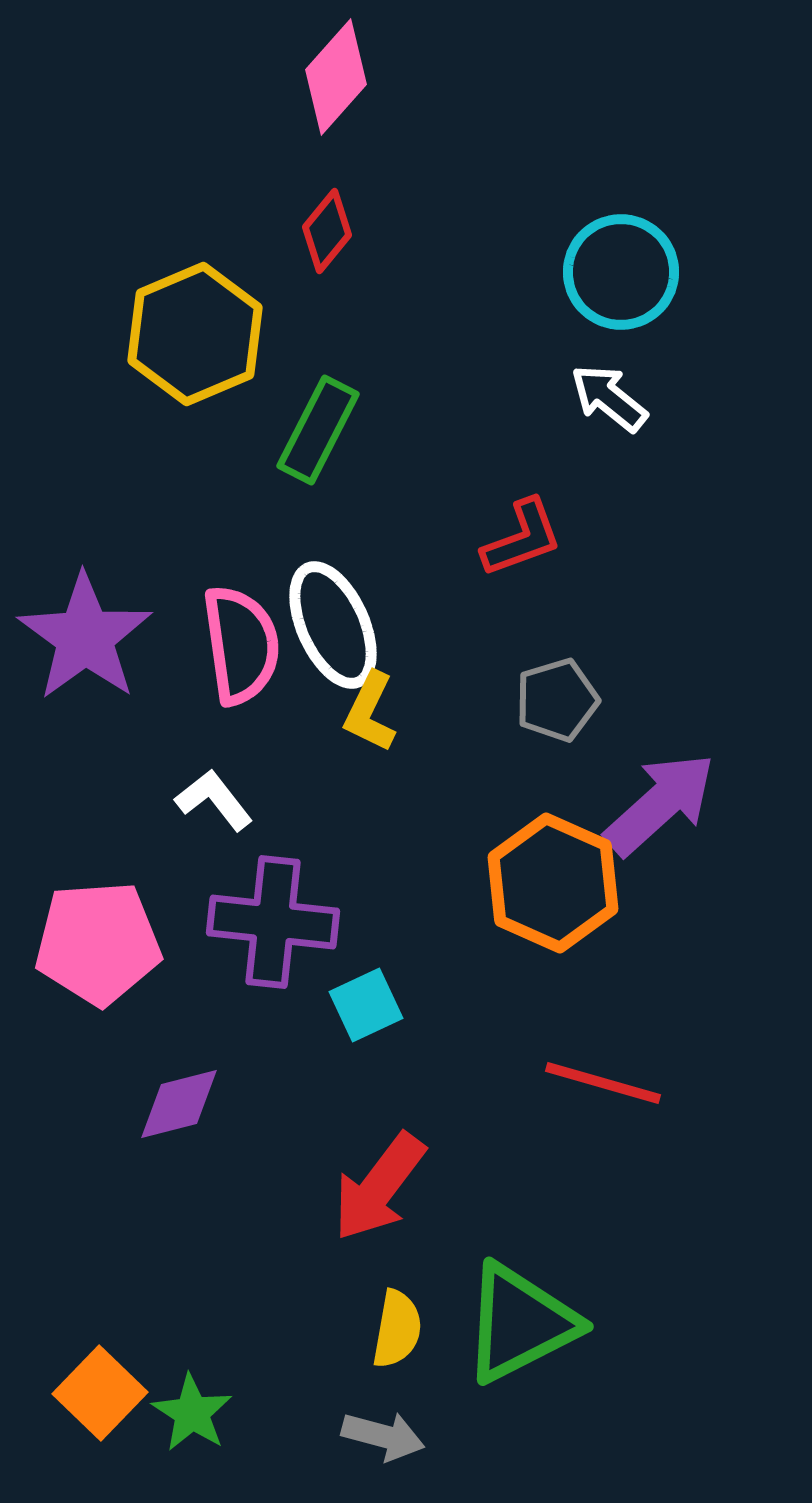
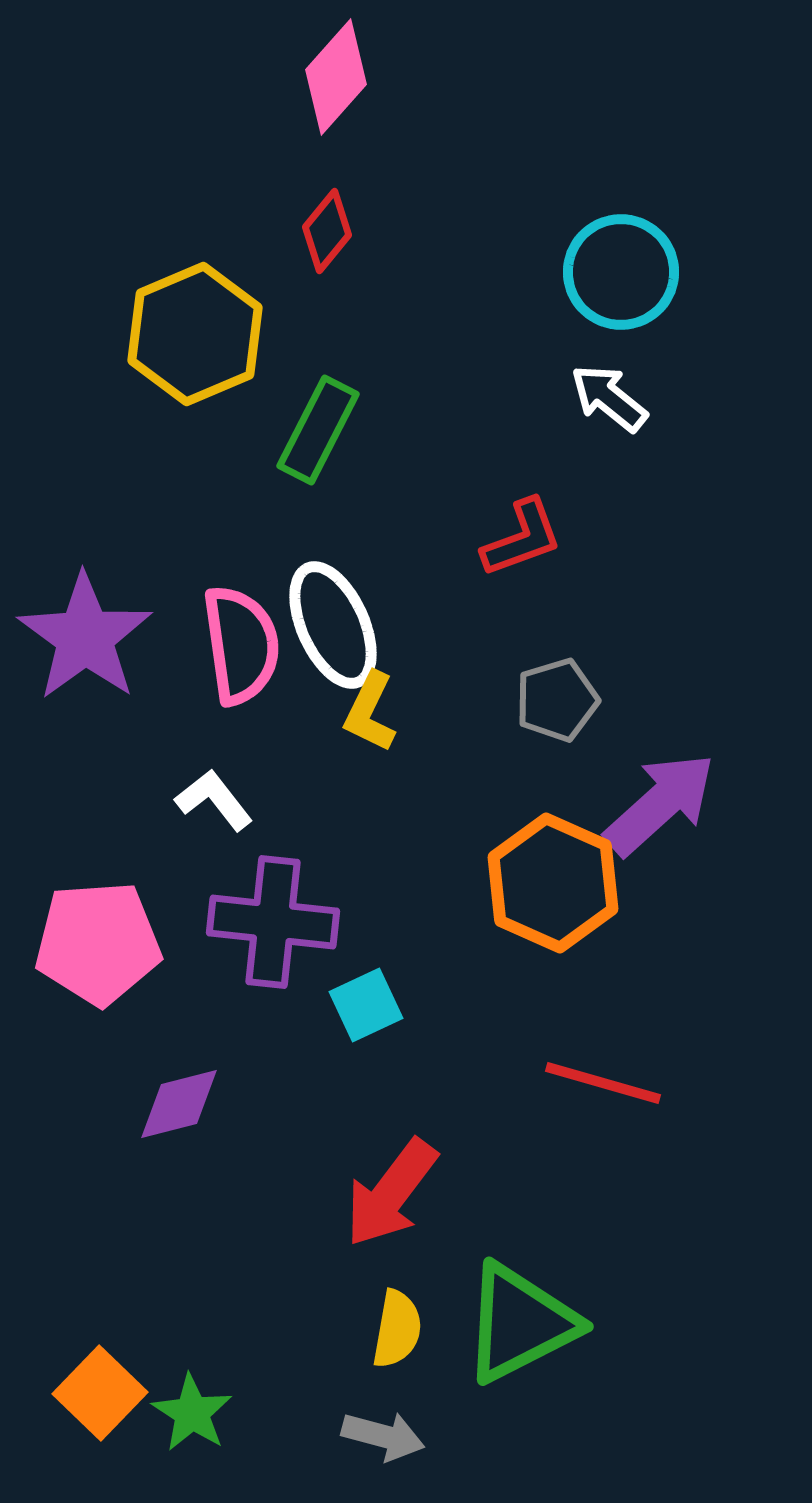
red arrow: moved 12 px right, 6 px down
